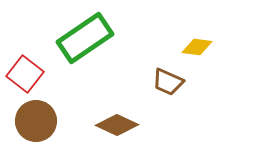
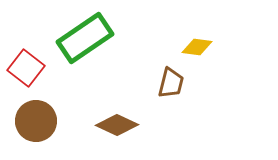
red square: moved 1 px right, 6 px up
brown trapezoid: moved 3 px right, 1 px down; rotated 100 degrees counterclockwise
